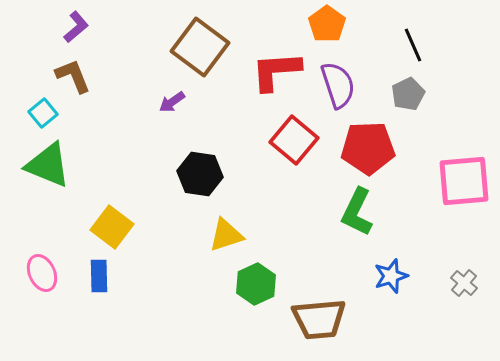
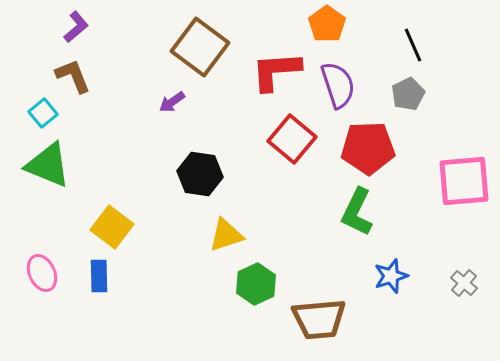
red square: moved 2 px left, 1 px up
